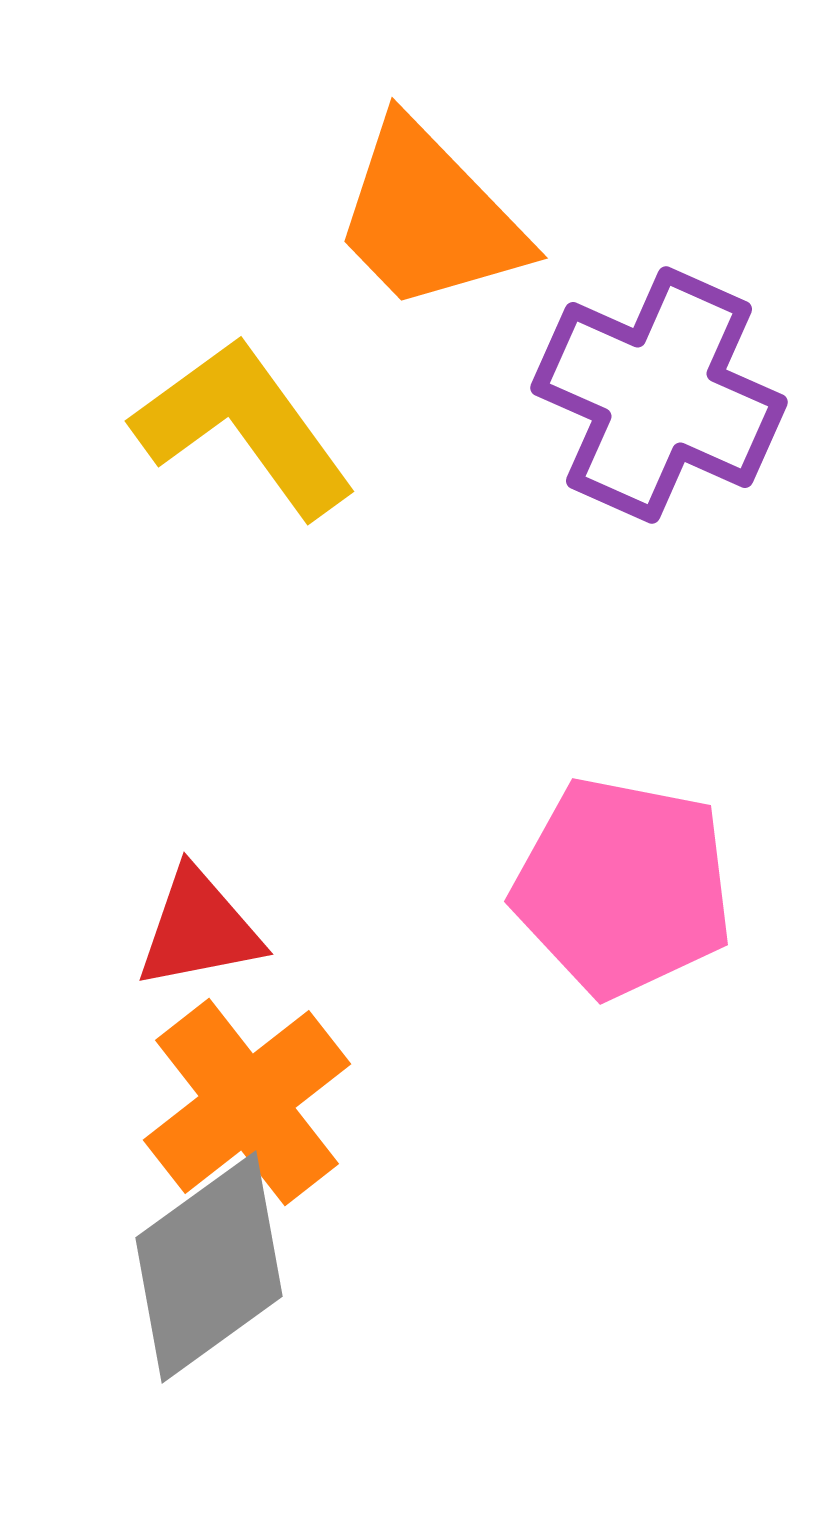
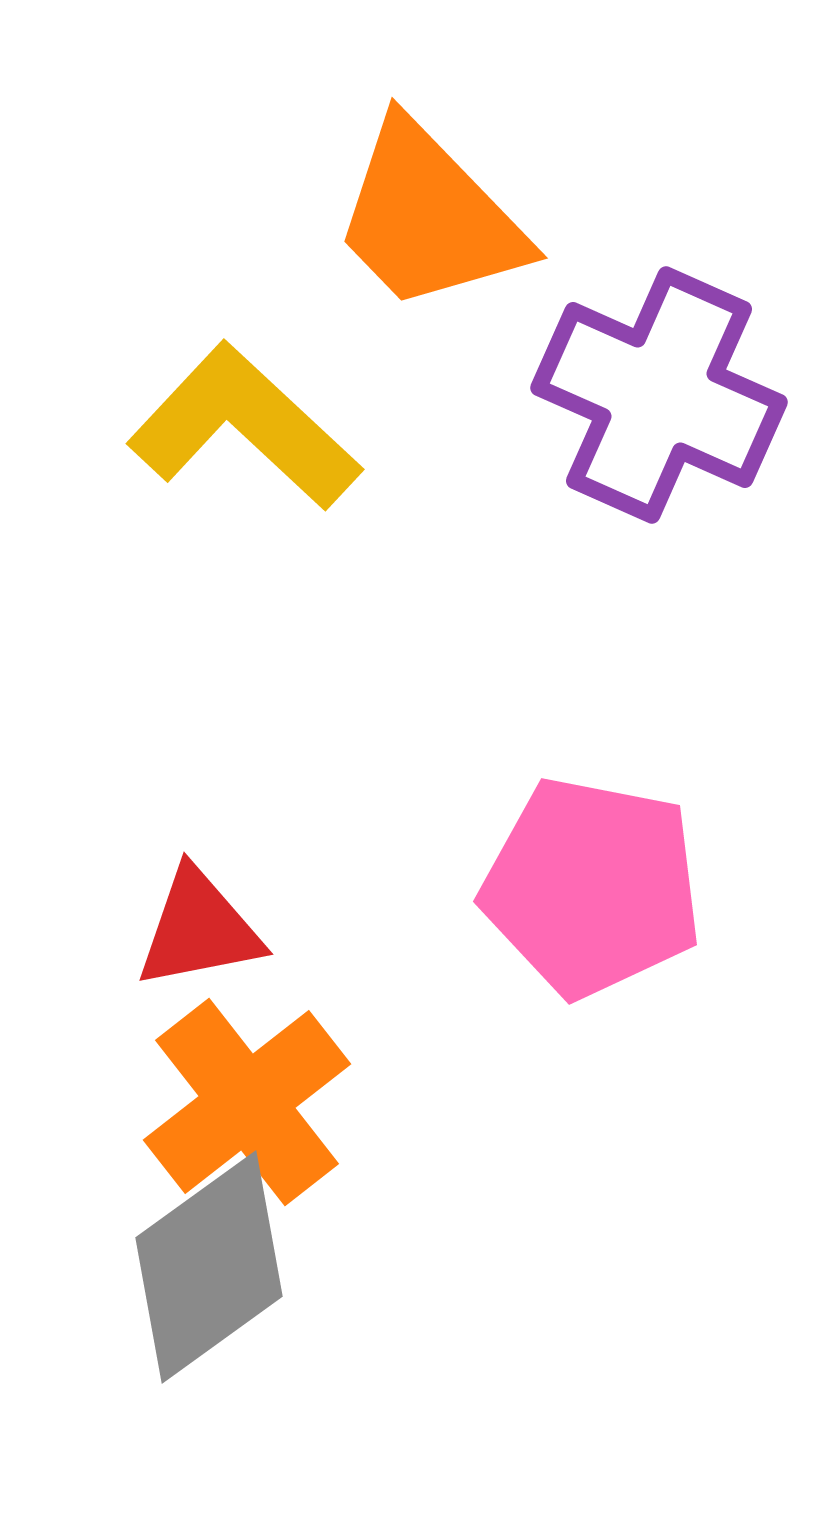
yellow L-shape: rotated 11 degrees counterclockwise
pink pentagon: moved 31 px left
